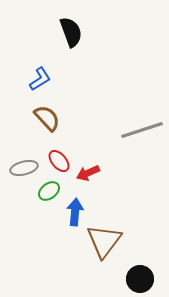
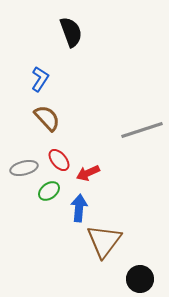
blue L-shape: rotated 25 degrees counterclockwise
red ellipse: moved 1 px up
blue arrow: moved 4 px right, 4 px up
